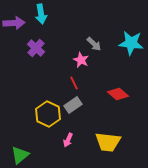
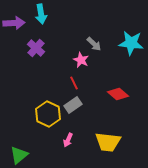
green triangle: moved 1 px left
